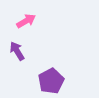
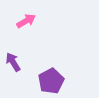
purple arrow: moved 4 px left, 11 px down
